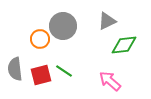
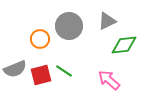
gray circle: moved 6 px right
gray semicircle: rotated 105 degrees counterclockwise
pink arrow: moved 1 px left, 1 px up
